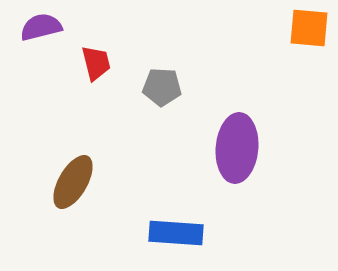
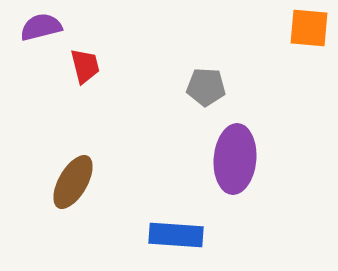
red trapezoid: moved 11 px left, 3 px down
gray pentagon: moved 44 px right
purple ellipse: moved 2 px left, 11 px down
blue rectangle: moved 2 px down
